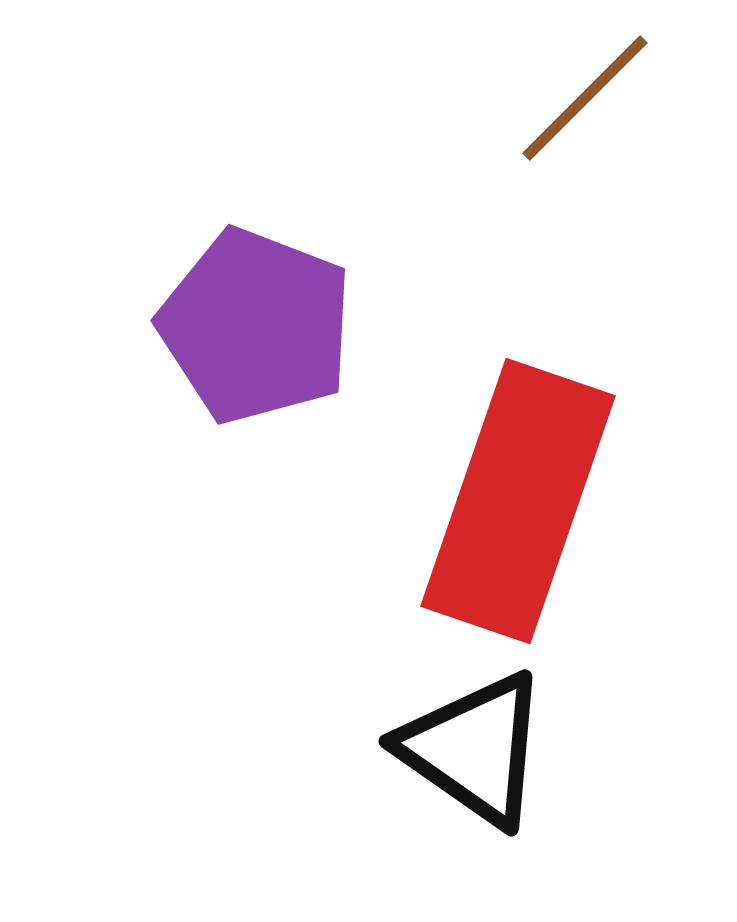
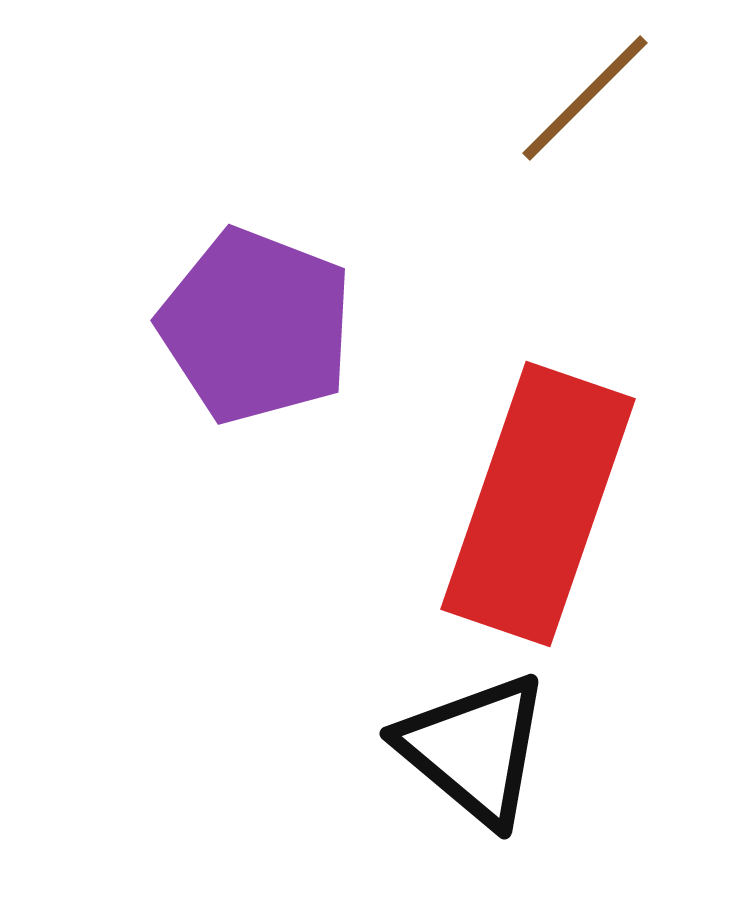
red rectangle: moved 20 px right, 3 px down
black triangle: rotated 5 degrees clockwise
